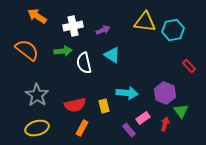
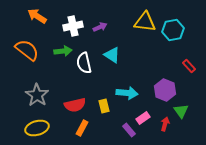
purple arrow: moved 3 px left, 3 px up
purple hexagon: moved 3 px up
